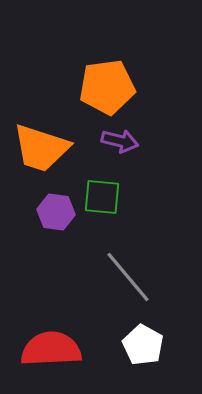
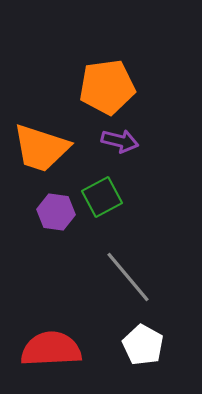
green square: rotated 33 degrees counterclockwise
